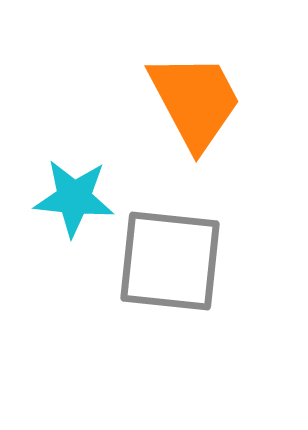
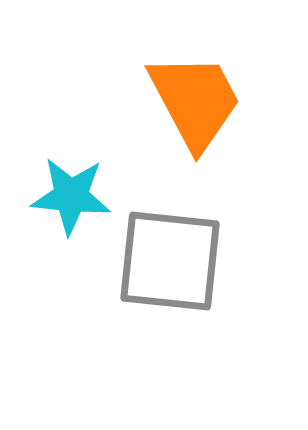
cyan star: moved 3 px left, 2 px up
